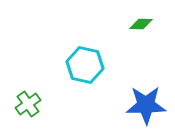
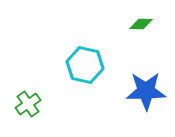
blue star: moved 14 px up
